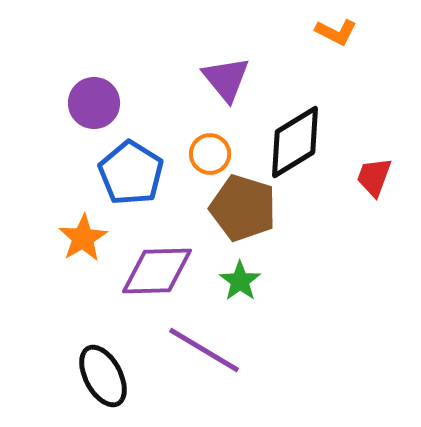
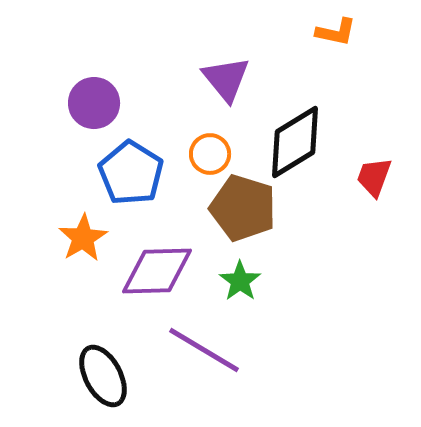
orange L-shape: rotated 15 degrees counterclockwise
